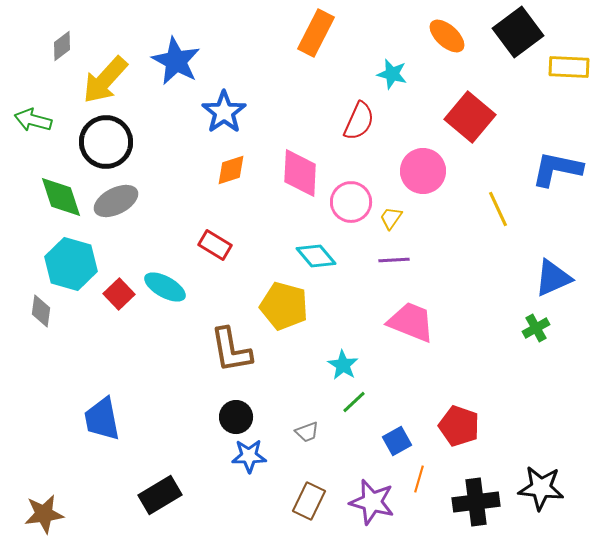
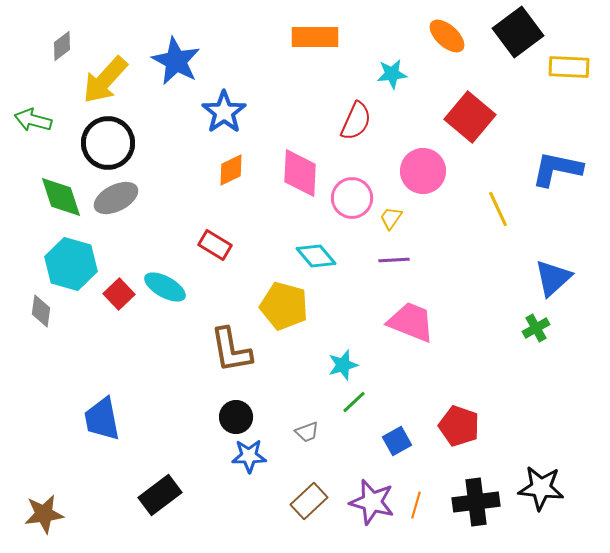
orange rectangle at (316, 33): moved 1 px left, 4 px down; rotated 63 degrees clockwise
cyan star at (392, 74): rotated 20 degrees counterclockwise
red semicircle at (359, 121): moved 3 px left
black circle at (106, 142): moved 2 px right, 1 px down
orange diamond at (231, 170): rotated 8 degrees counterclockwise
gray ellipse at (116, 201): moved 3 px up
pink circle at (351, 202): moved 1 px right, 4 px up
blue triangle at (553, 278): rotated 18 degrees counterclockwise
cyan star at (343, 365): rotated 24 degrees clockwise
orange line at (419, 479): moved 3 px left, 26 px down
black rectangle at (160, 495): rotated 6 degrees counterclockwise
brown rectangle at (309, 501): rotated 21 degrees clockwise
